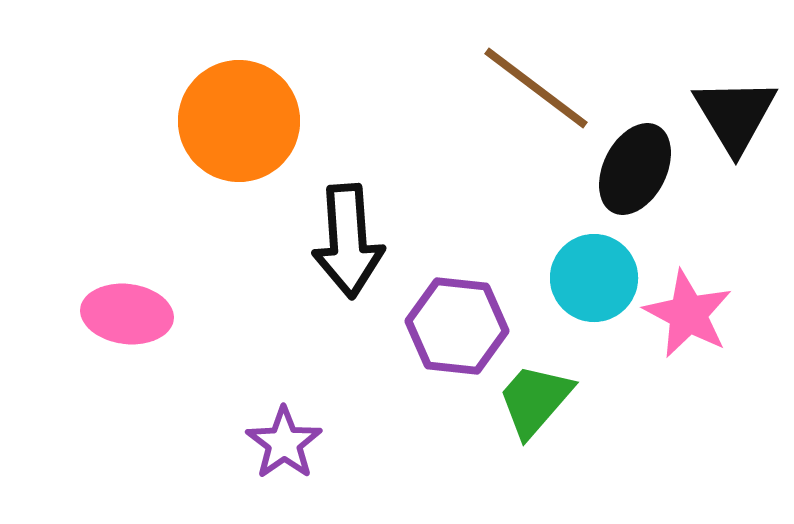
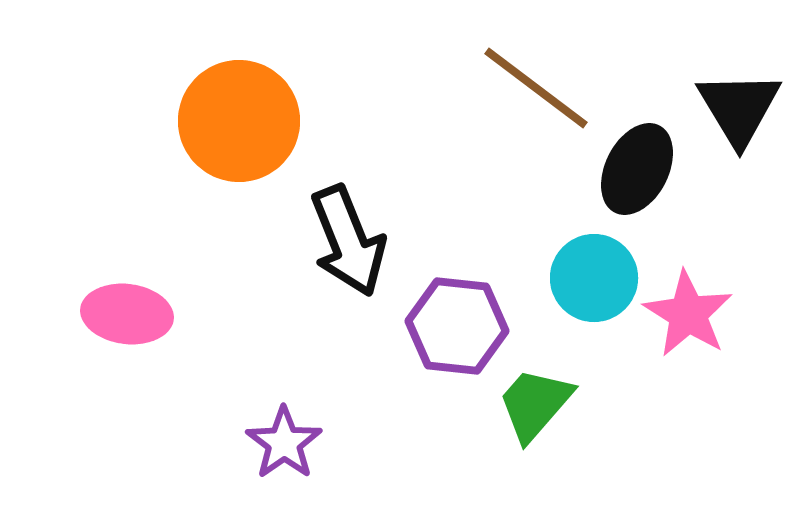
black triangle: moved 4 px right, 7 px up
black ellipse: moved 2 px right
black arrow: rotated 18 degrees counterclockwise
pink star: rotated 4 degrees clockwise
green trapezoid: moved 4 px down
